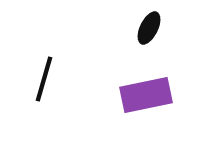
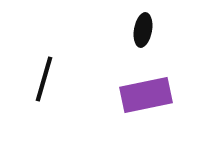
black ellipse: moved 6 px left, 2 px down; rotated 16 degrees counterclockwise
